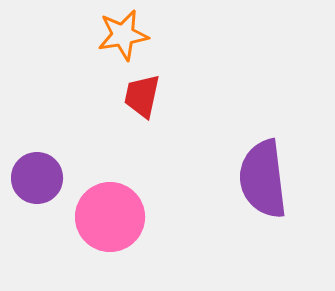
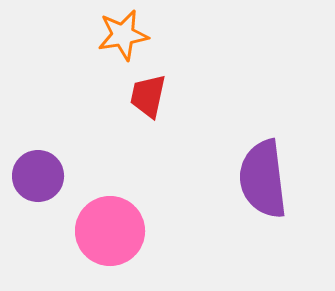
red trapezoid: moved 6 px right
purple circle: moved 1 px right, 2 px up
pink circle: moved 14 px down
